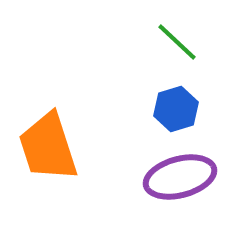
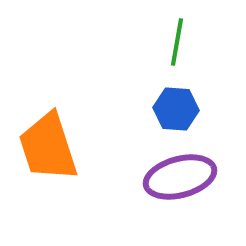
green line: rotated 57 degrees clockwise
blue hexagon: rotated 21 degrees clockwise
